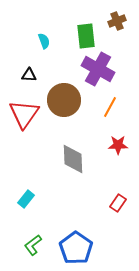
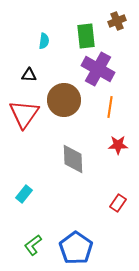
cyan semicircle: rotated 28 degrees clockwise
orange line: rotated 20 degrees counterclockwise
cyan rectangle: moved 2 px left, 5 px up
